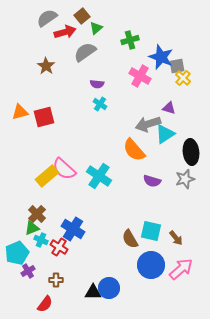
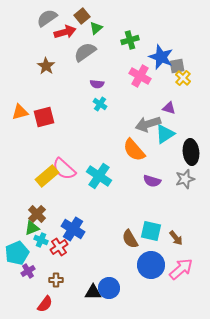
red cross at (59, 247): rotated 24 degrees clockwise
